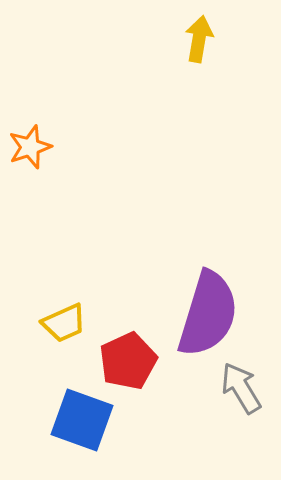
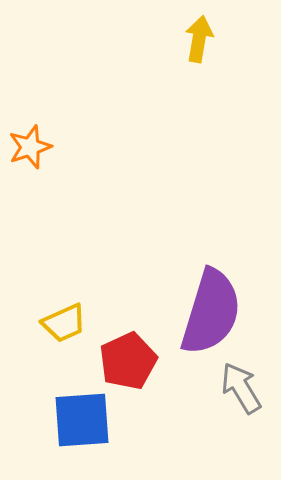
purple semicircle: moved 3 px right, 2 px up
blue square: rotated 24 degrees counterclockwise
